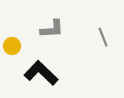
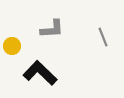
black L-shape: moved 1 px left
